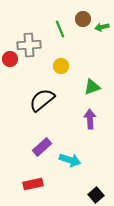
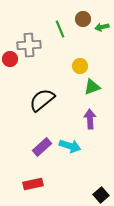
yellow circle: moved 19 px right
cyan arrow: moved 14 px up
black square: moved 5 px right
